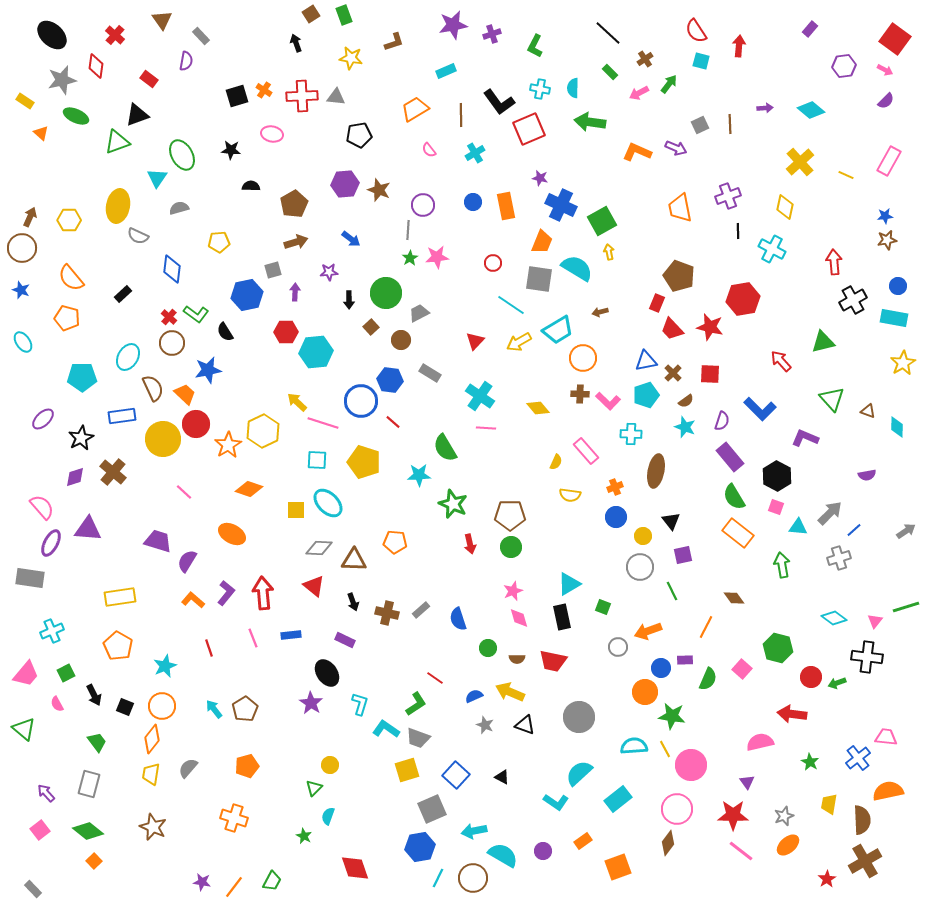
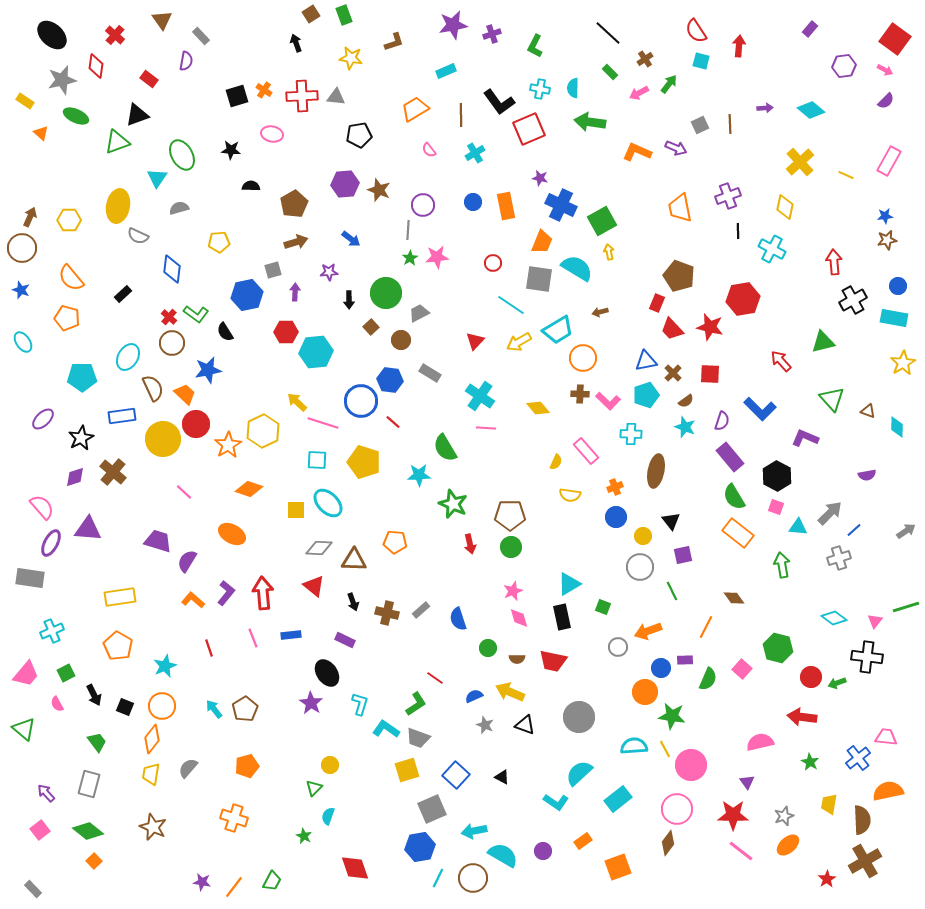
red arrow at (792, 714): moved 10 px right, 3 px down
